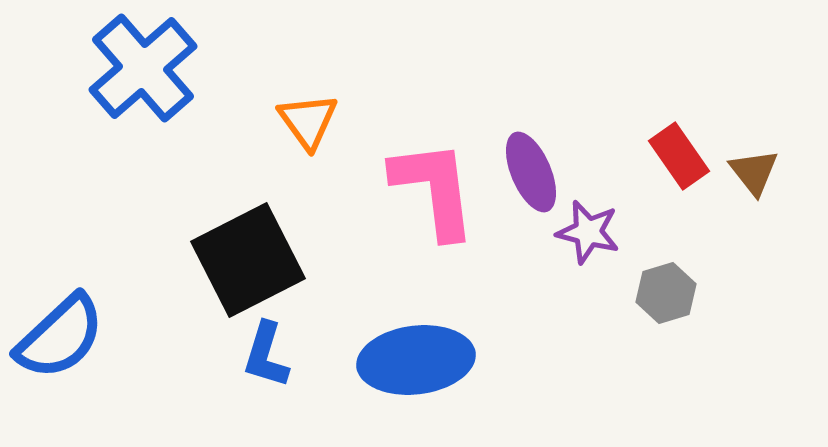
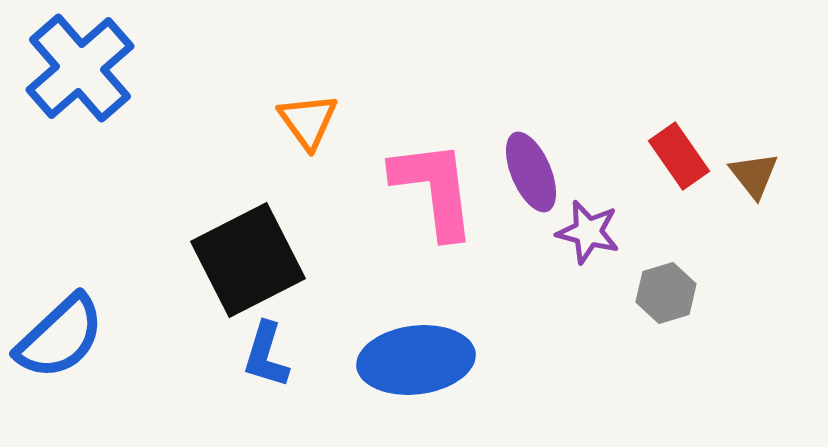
blue cross: moved 63 px left
brown triangle: moved 3 px down
